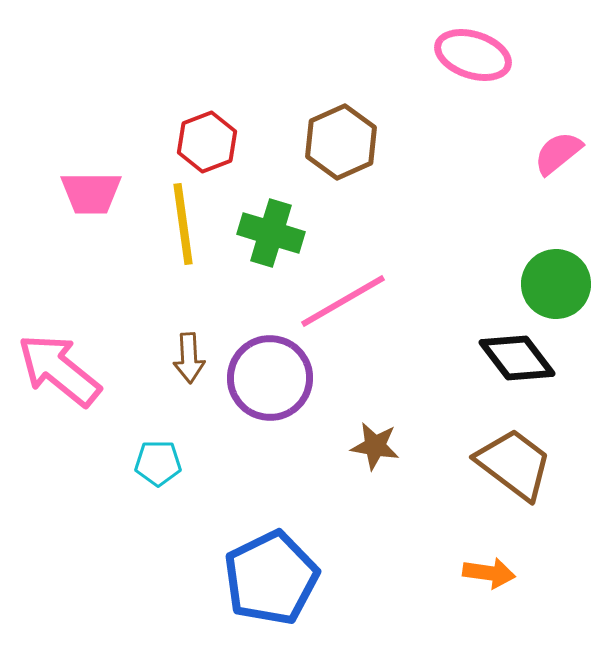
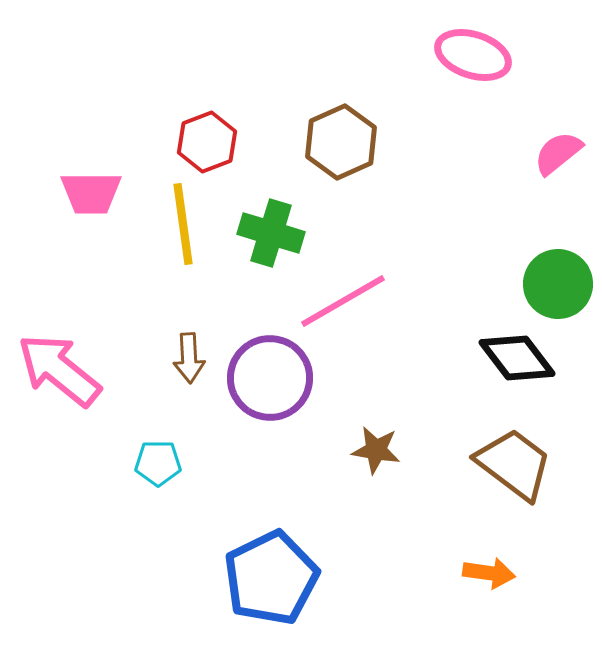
green circle: moved 2 px right
brown star: moved 1 px right, 4 px down
